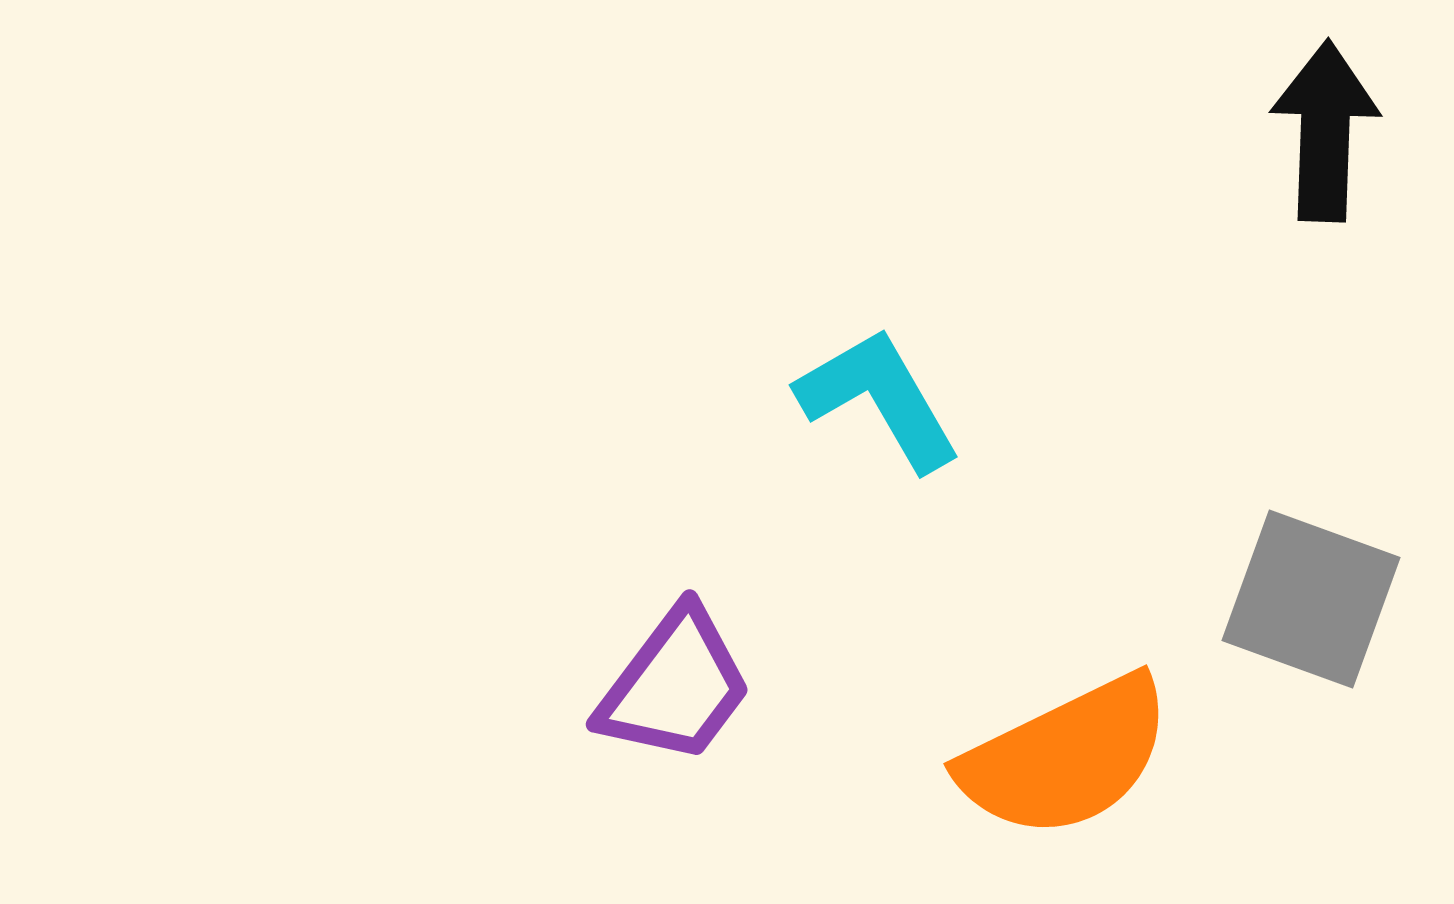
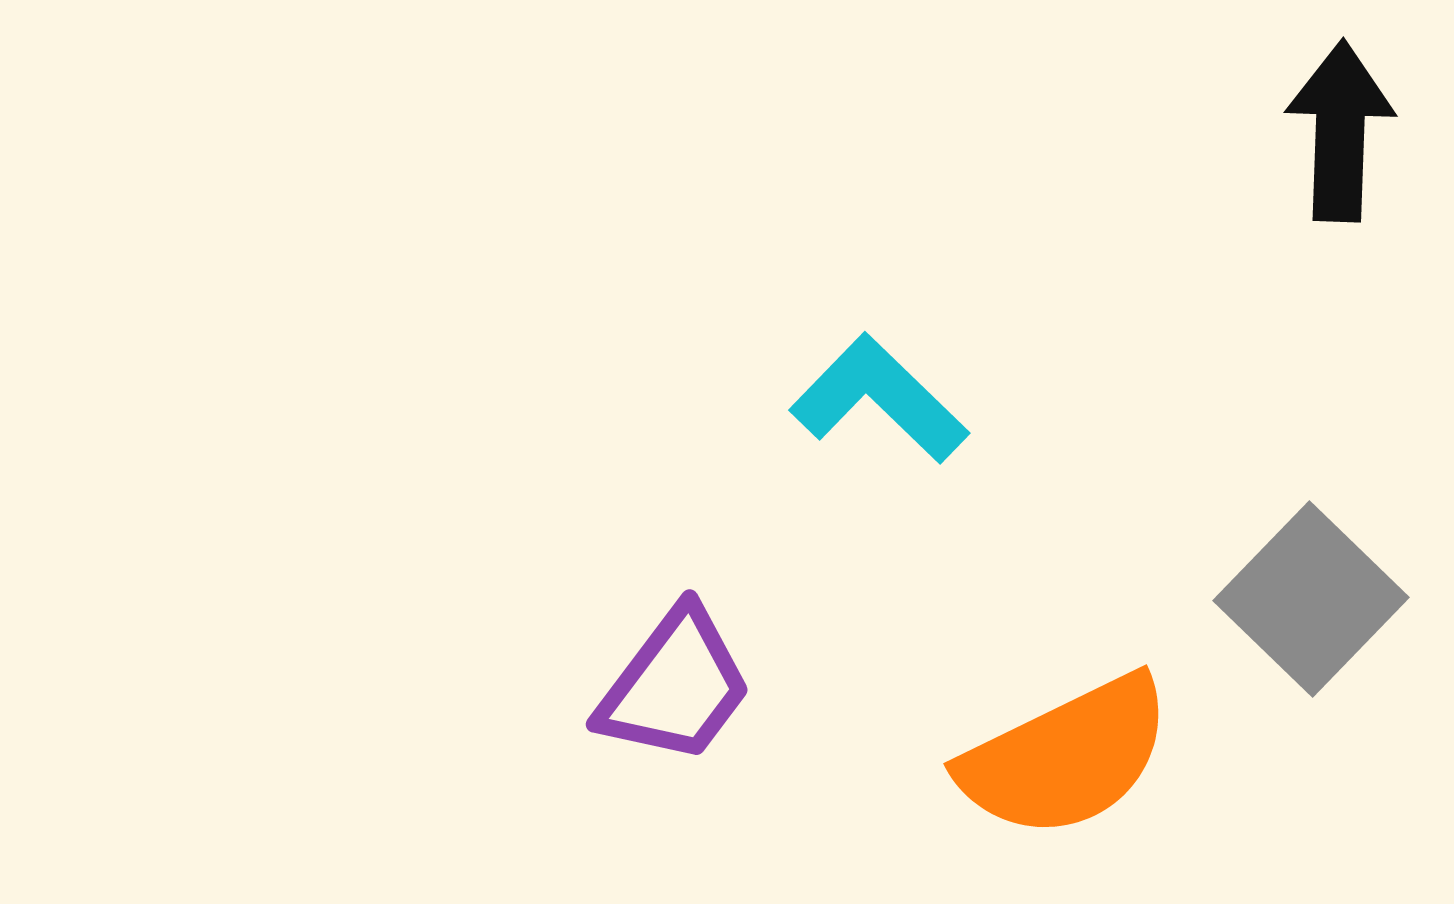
black arrow: moved 15 px right
cyan L-shape: rotated 16 degrees counterclockwise
gray square: rotated 24 degrees clockwise
